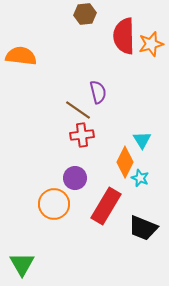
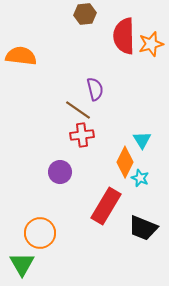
purple semicircle: moved 3 px left, 3 px up
purple circle: moved 15 px left, 6 px up
orange circle: moved 14 px left, 29 px down
